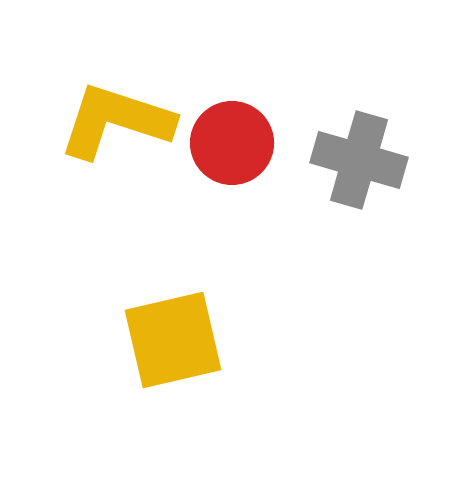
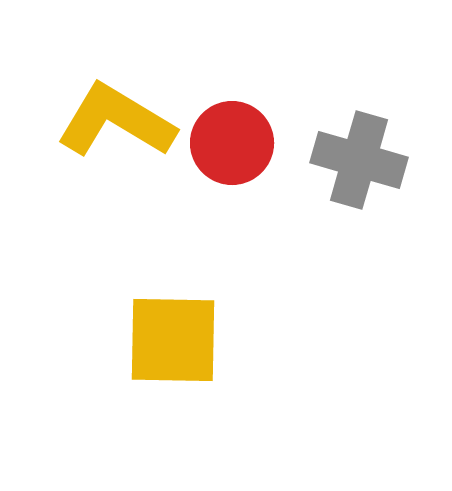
yellow L-shape: rotated 13 degrees clockwise
yellow square: rotated 14 degrees clockwise
